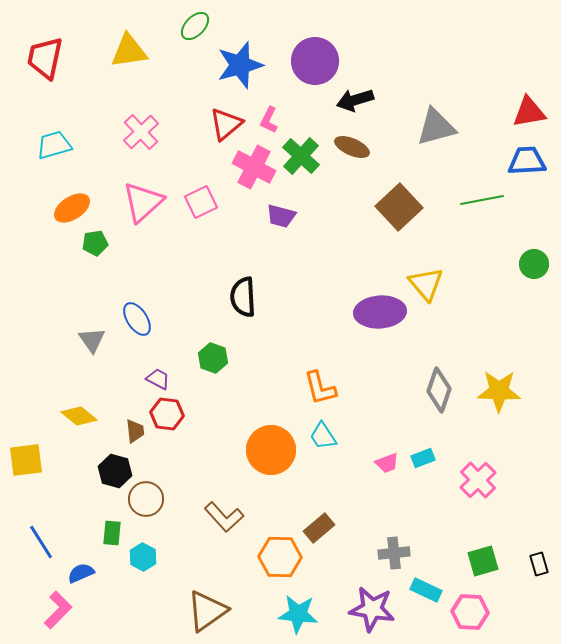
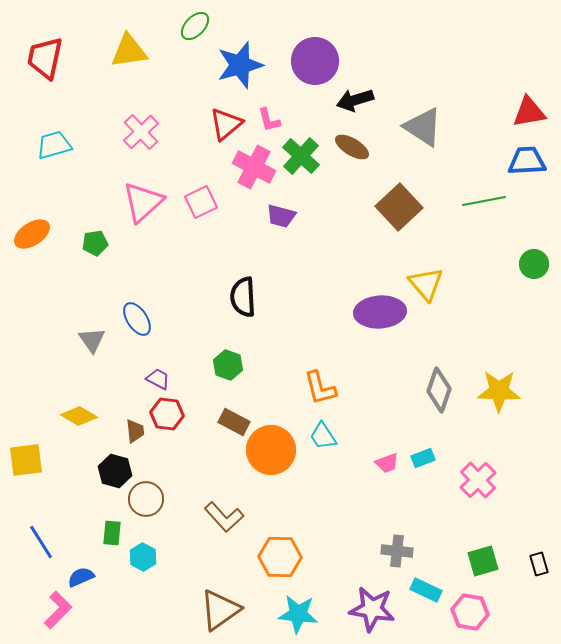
pink L-shape at (269, 120): rotated 40 degrees counterclockwise
gray triangle at (436, 127): moved 13 px left; rotated 48 degrees clockwise
brown ellipse at (352, 147): rotated 8 degrees clockwise
green line at (482, 200): moved 2 px right, 1 px down
orange ellipse at (72, 208): moved 40 px left, 26 px down
green hexagon at (213, 358): moved 15 px right, 7 px down
yellow diamond at (79, 416): rotated 9 degrees counterclockwise
brown rectangle at (319, 528): moved 85 px left, 106 px up; rotated 68 degrees clockwise
gray cross at (394, 553): moved 3 px right, 2 px up; rotated 12 degrees clockwise
blue semicircle at (81, 573): moved 4 px down
brown triangle at (207, 611): moved 13 px right, 1 px up
pink hexagon at (470, 612): rotated 6 degrees clockwise
